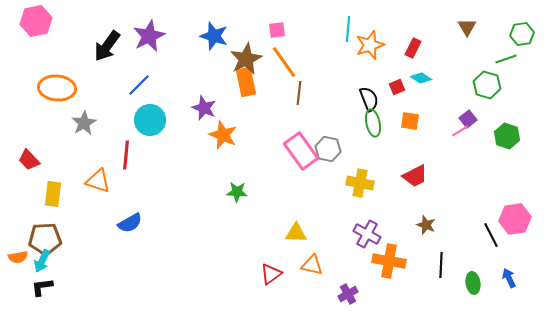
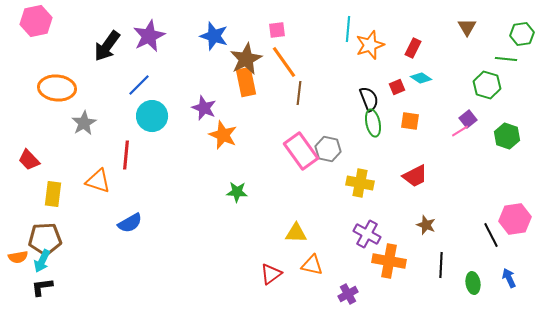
green line at (506, 59): rotated 25 degrees clockwise
cyan circle at (150, 120): moved 2 px right, 4 px up
